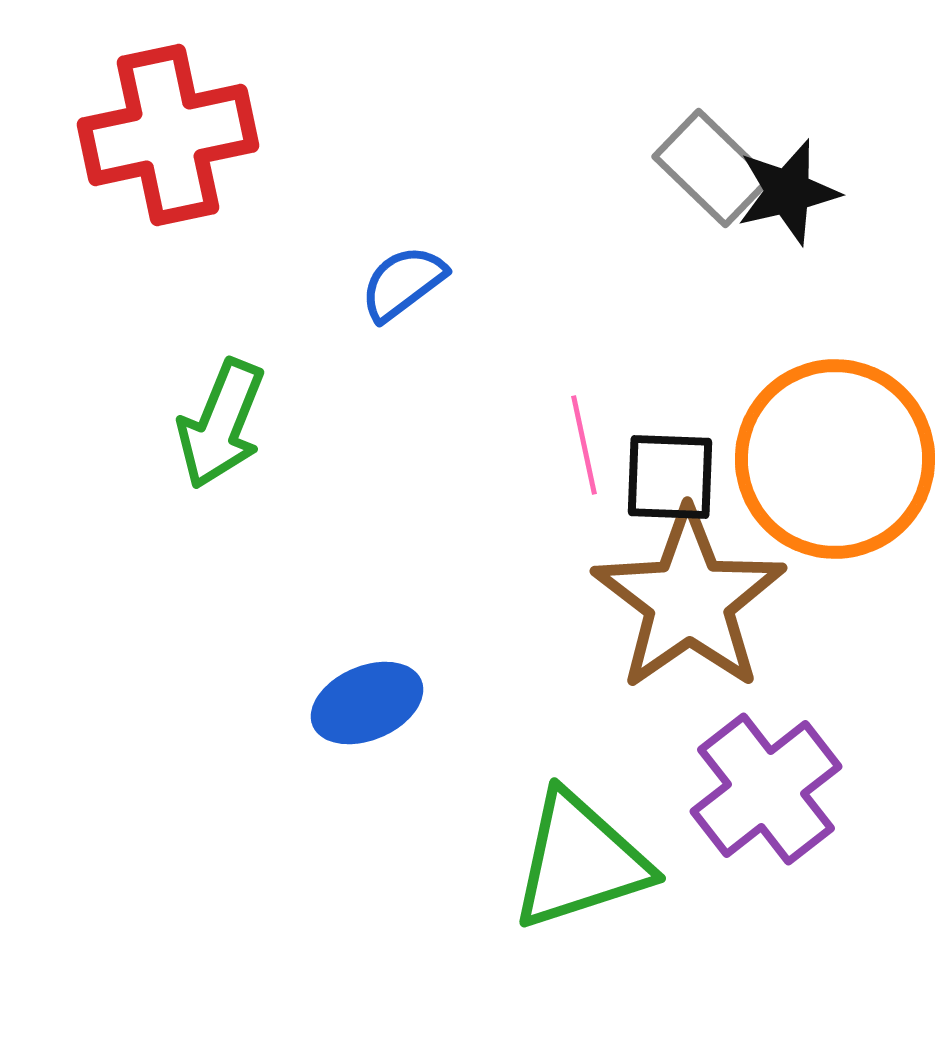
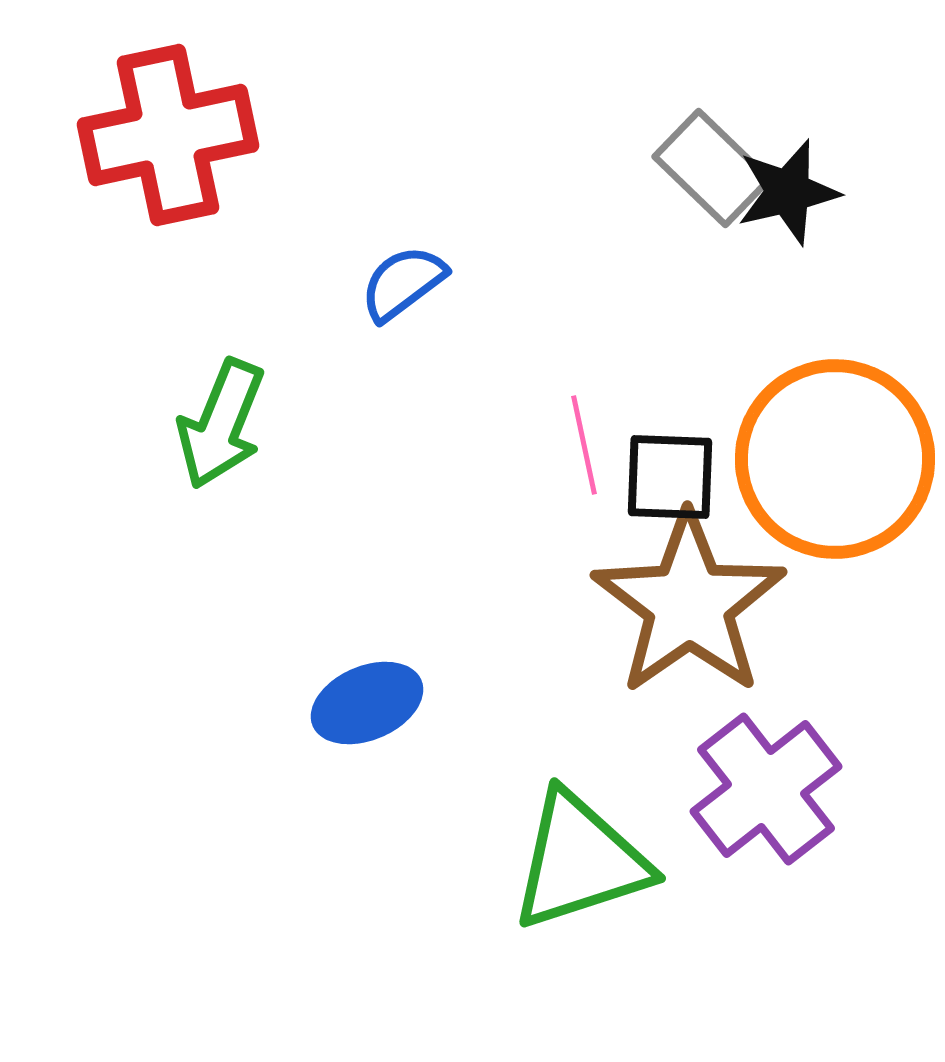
brown star: moved 4 px down
